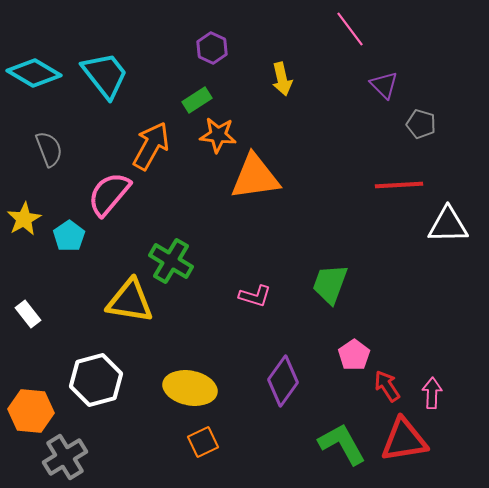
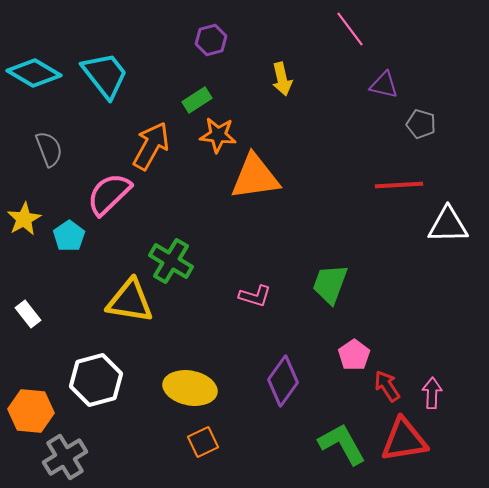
purple hexagon: moved 1 px left, 8 px up; rotated 20 degrees clockwise
purple triangle: rotated 32 degrees counterclockwise
pink semicircle: rotated 6 degrees clockwise
